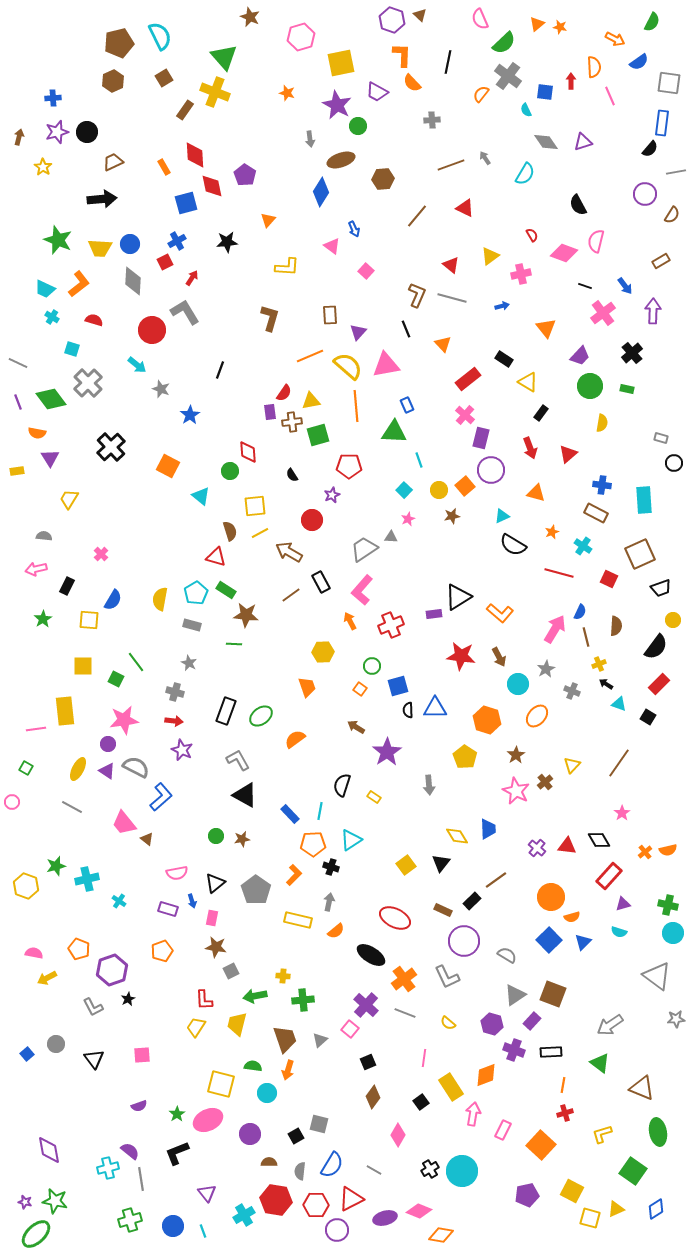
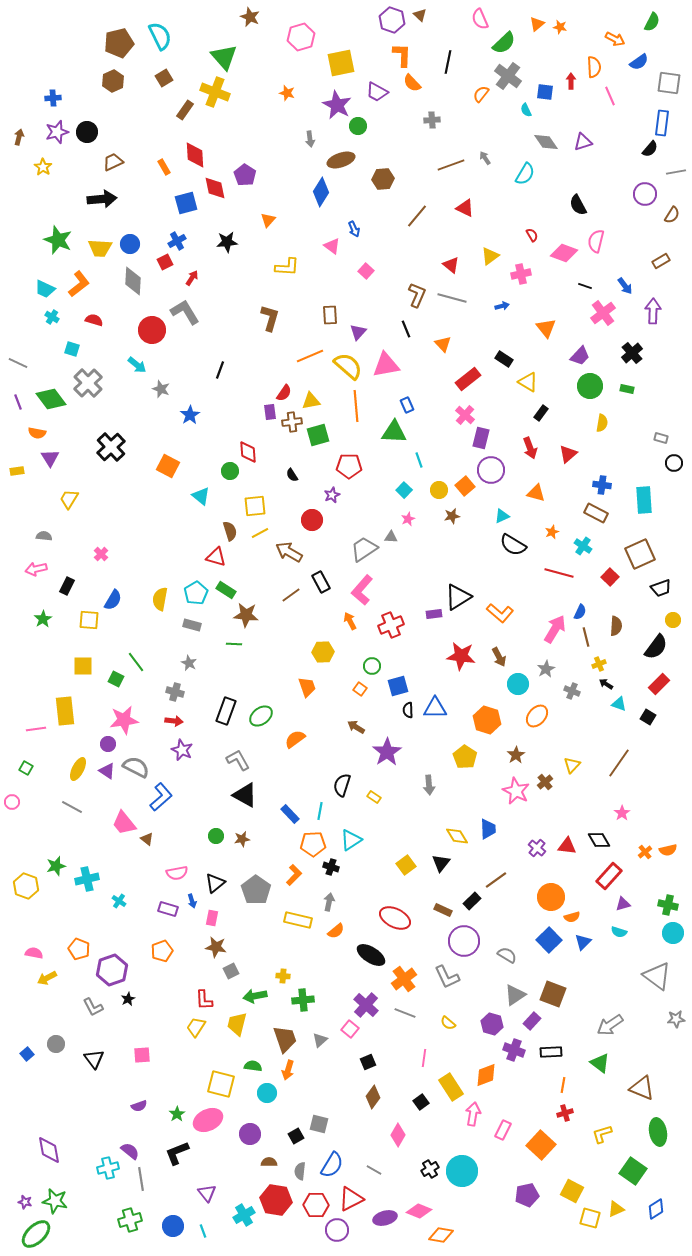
red diamond at (212, 186): moved 3 px right, 2 px down
red square at (609, 579): moved 1 px right, 2 px up; rotated 18 degrees clockwise
